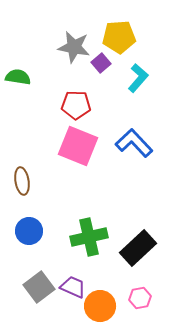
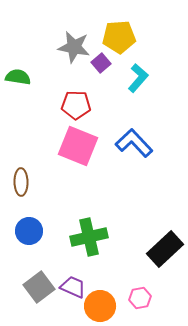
brown ellipse: moved 1 px left, 1 px down; rotated 8 degrees clockwise
black rectangle: moved 27 px right, 1 px down
